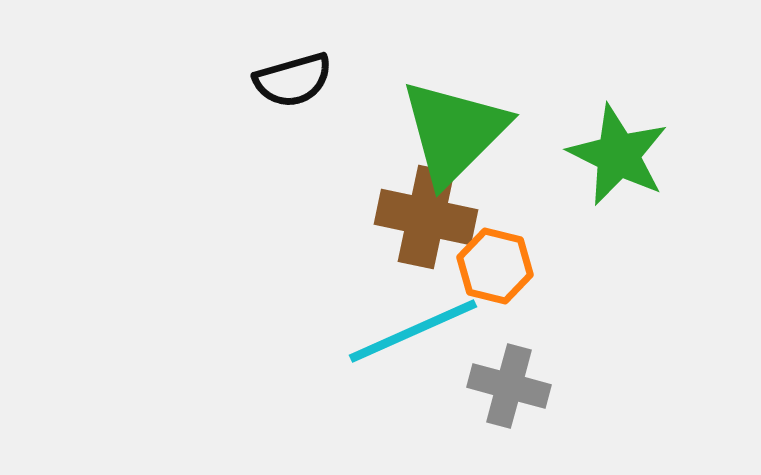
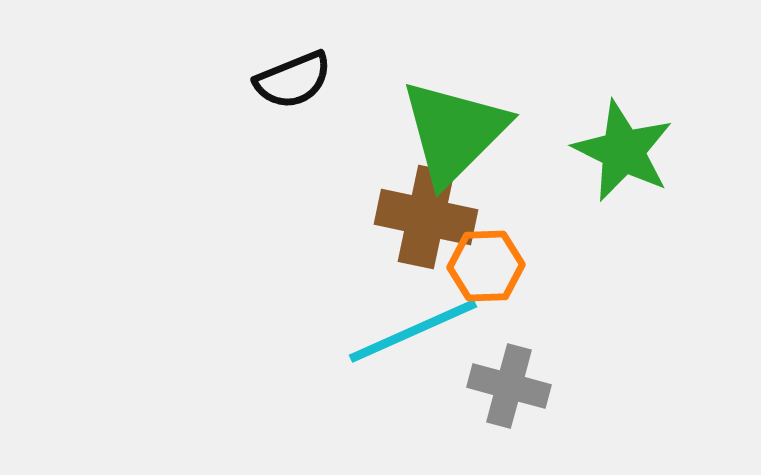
black semicircle: rotated 6 degrees counterclockwise
green star: moved 5 px right, 4 px up
orange hexagon: moved 9 px left; rotated 16 degrees counterclockwise
